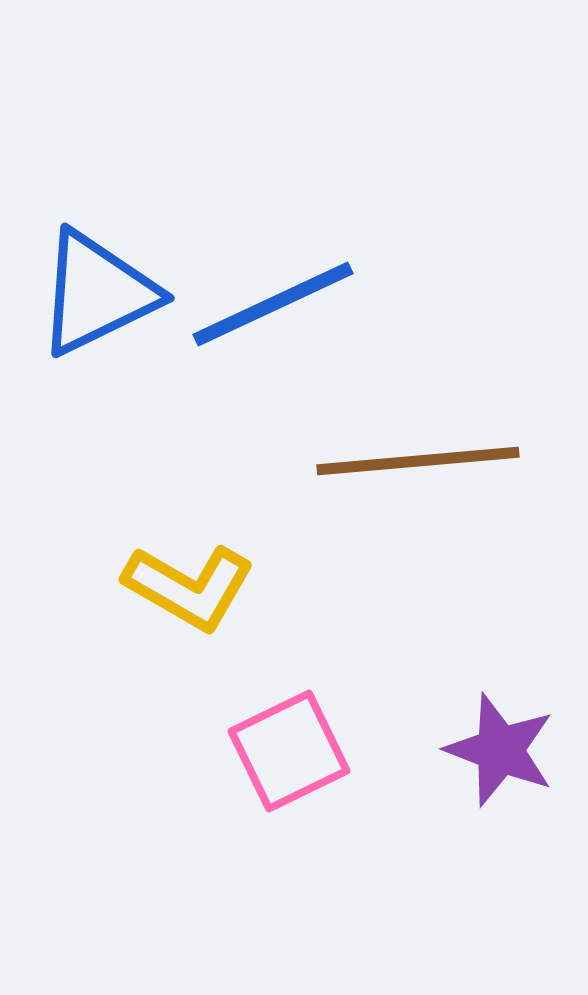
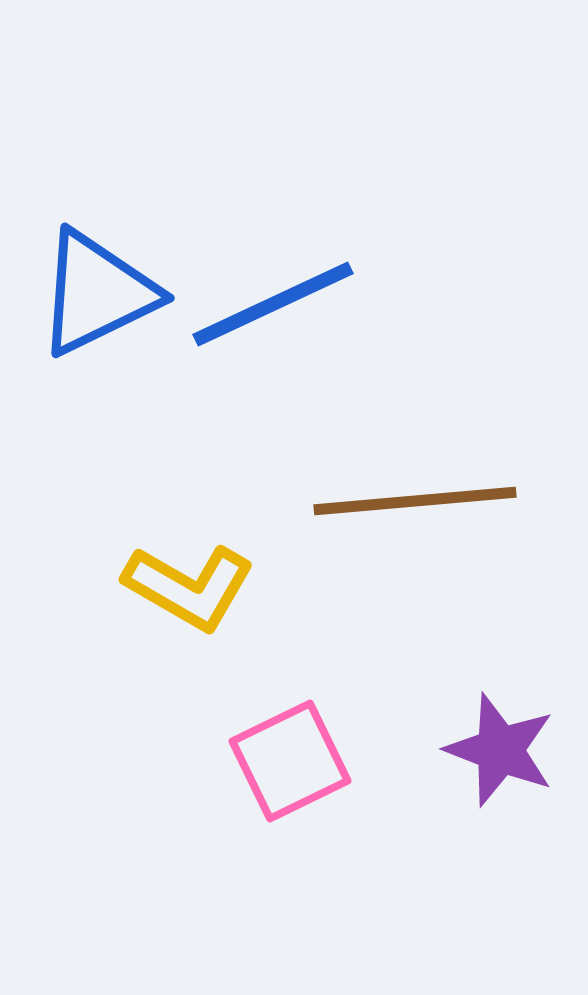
brown line: moved 3 px left, 40 px down
pink square: moved 1 px right, 10 px down
